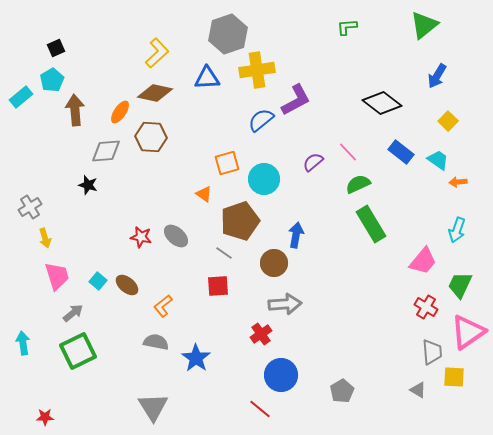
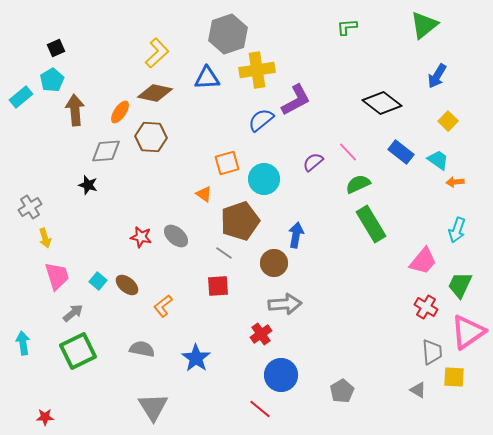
orange arrow at (458, 182): moved 3 px left
gray semicircle at (156, 342): moved 14 px left, 7 px down
